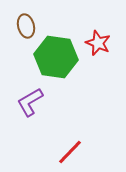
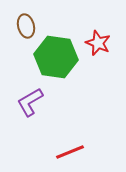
red line: rotated 24 degrees clockwise
